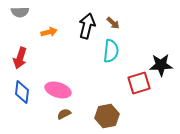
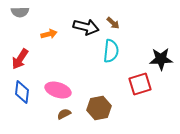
black arrow: moved 1 px left, 1 px down; rotated 90 degrees clockwise
orange arrow: moved 2 px down
red arrow: moved 1 px down; rotated 15 degrees clockwise
black star: moved 6 px up
red square: moved 1 px right, 1 px down
brown hexagon: moved 8 px left, 8 px up
